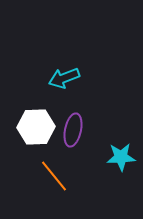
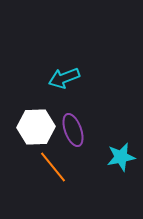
purple ellipse: rotated 32 degrees counterclockwise
cyan star: rotated 8 degrees counterclockwise
orange line: moved 1 px left, 9 px up
